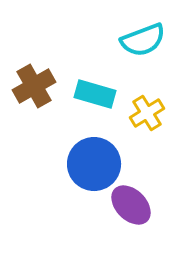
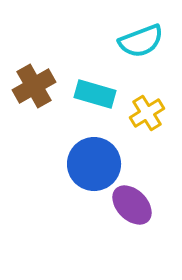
cyan semicircle: moved 2 px left, 1 px down
purple ellipse: moved 1 px right
